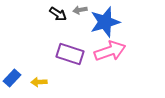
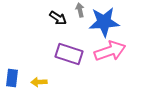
gray arrow: rotated 88 degrees clockwise
black arrow: moved 4 px down
blue star: moved 1 px left; rotated 12 degrees clockwise
purple rectangle: moved 1 px left
blue rectangle: rotated 36 degrees counterclockwise
